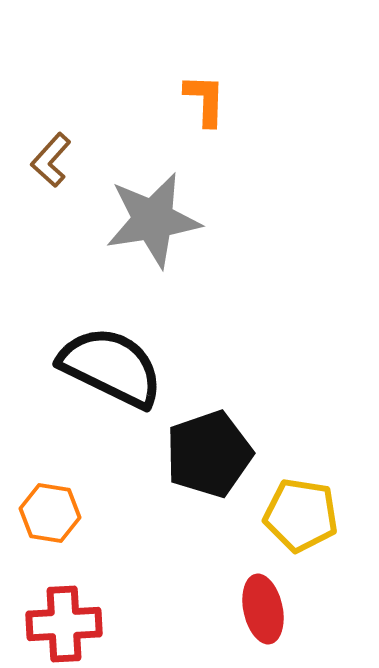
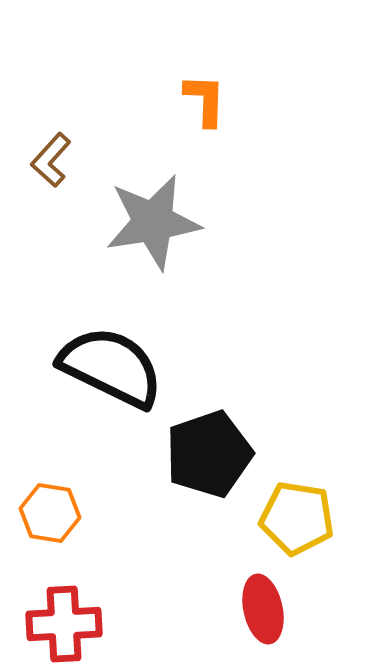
gray star: moved 2 px down
yellow pentagon: moved 4 px left, 3 px down
